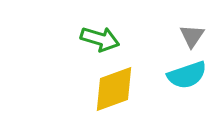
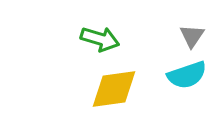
yellow diamond: rotated 12 degrees clockwise
